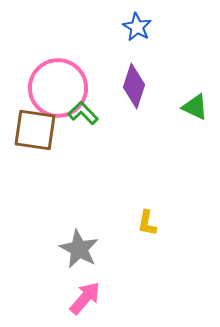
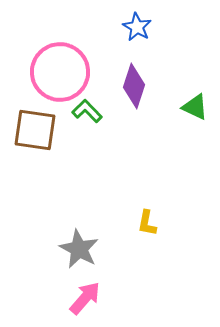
pink circle: moved 2 px right, 16 px up
green L-shape: moved 4 px right, 2 px up
